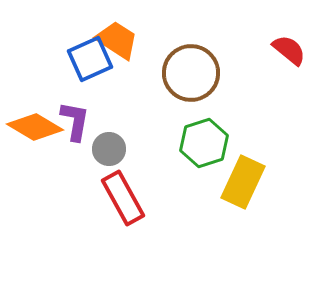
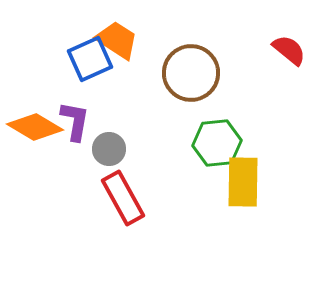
green hexagon: moved 13 px right; rotated 12 degrees clockwise
yellow rectangle: rotated 24 degrees counterclockwise
